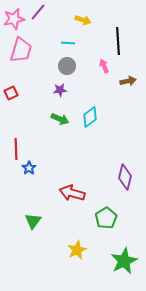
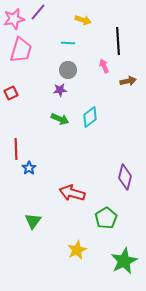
gray circle: moved 1 px right, 4 px down
